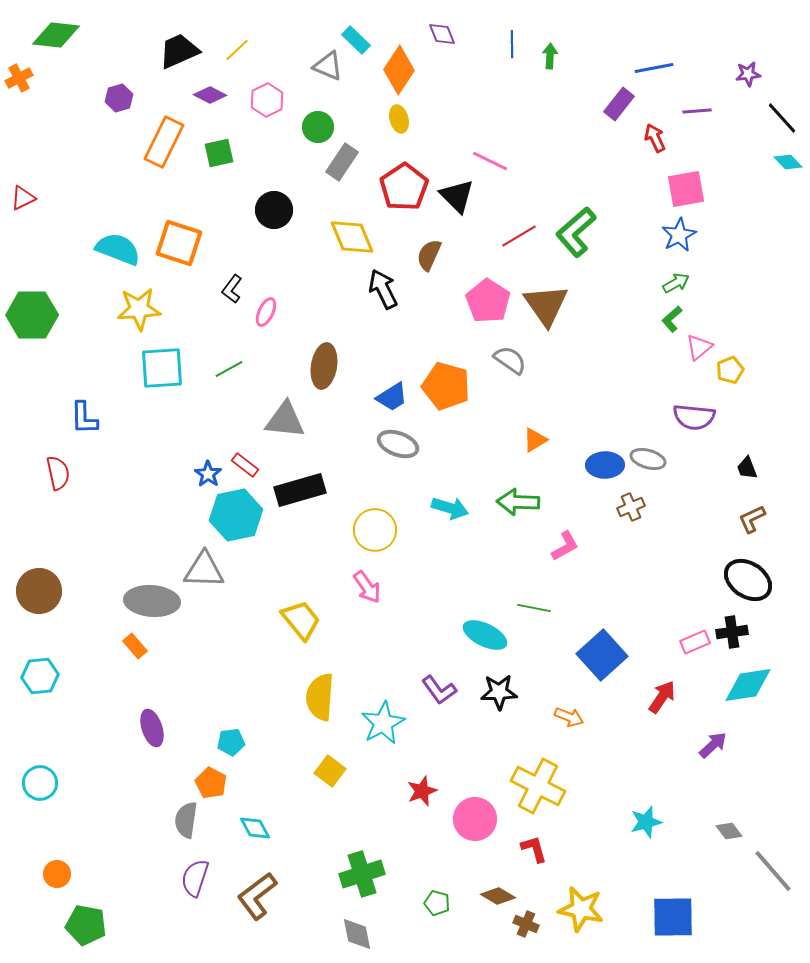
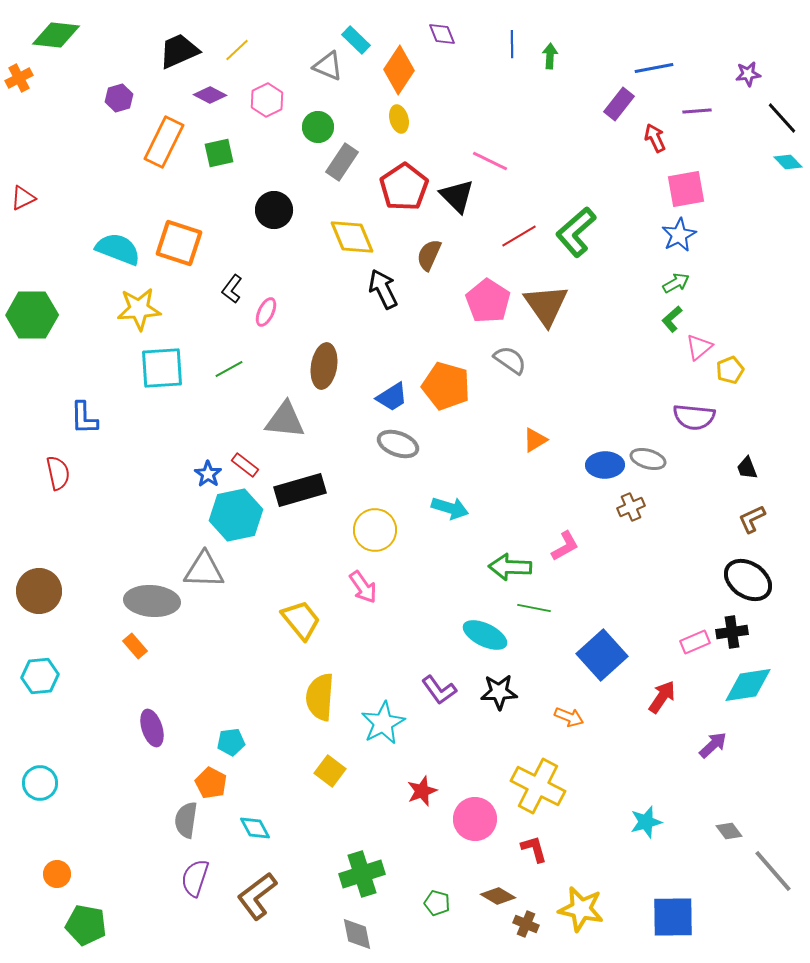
green arrow at (518, 502): moved 8 px left, 65 px down
pink arrow at (367, 587): moved 4 px left
